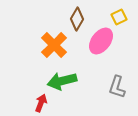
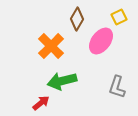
orange cross: moved 3 px left, 1 px down
red arrow: rotated 30 degrees clockwise
